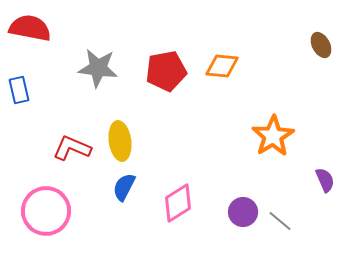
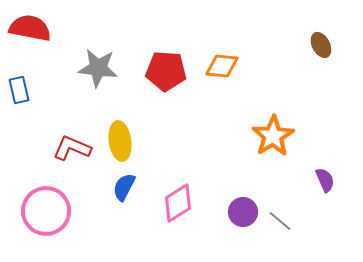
red pentagon: rotated 15 degrees clockwise
